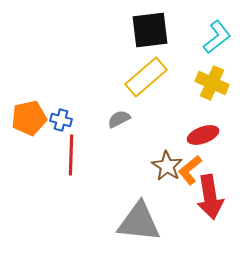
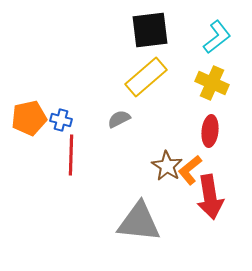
red ellipse: moved 7 px right, 4 px up; rotated 64 degrees counterclockwise
